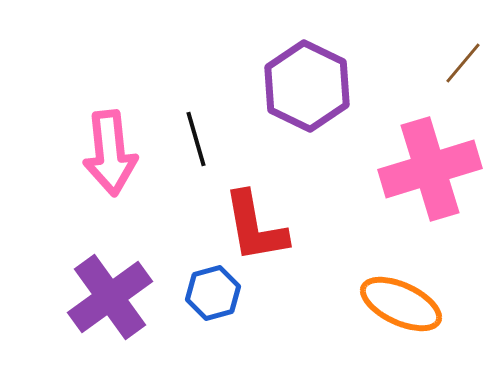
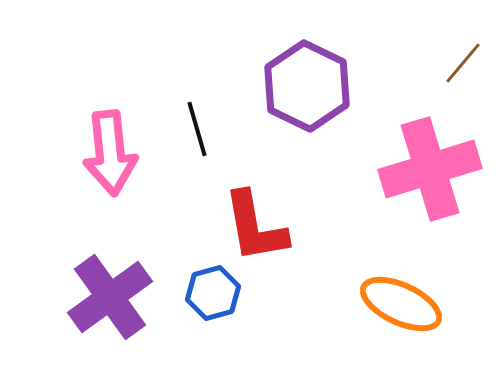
black line: moved 1 px right, 10 px up
